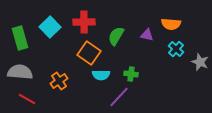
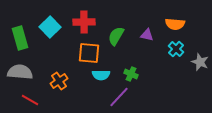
orange semicircle: moved 4 px right
orange square: rotated 30 degrees counterclockwise
green cross: rotated 16 degrees clockwise
red line: moved 3 px right, 1 px down
